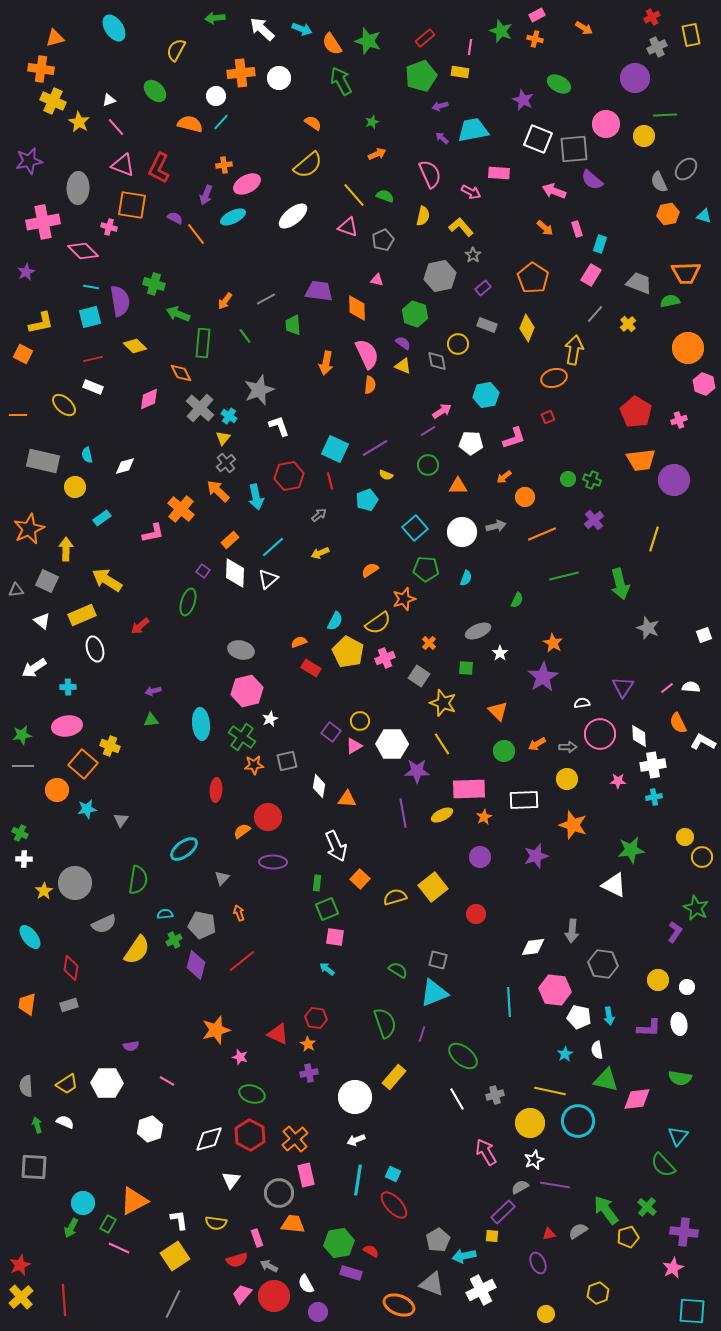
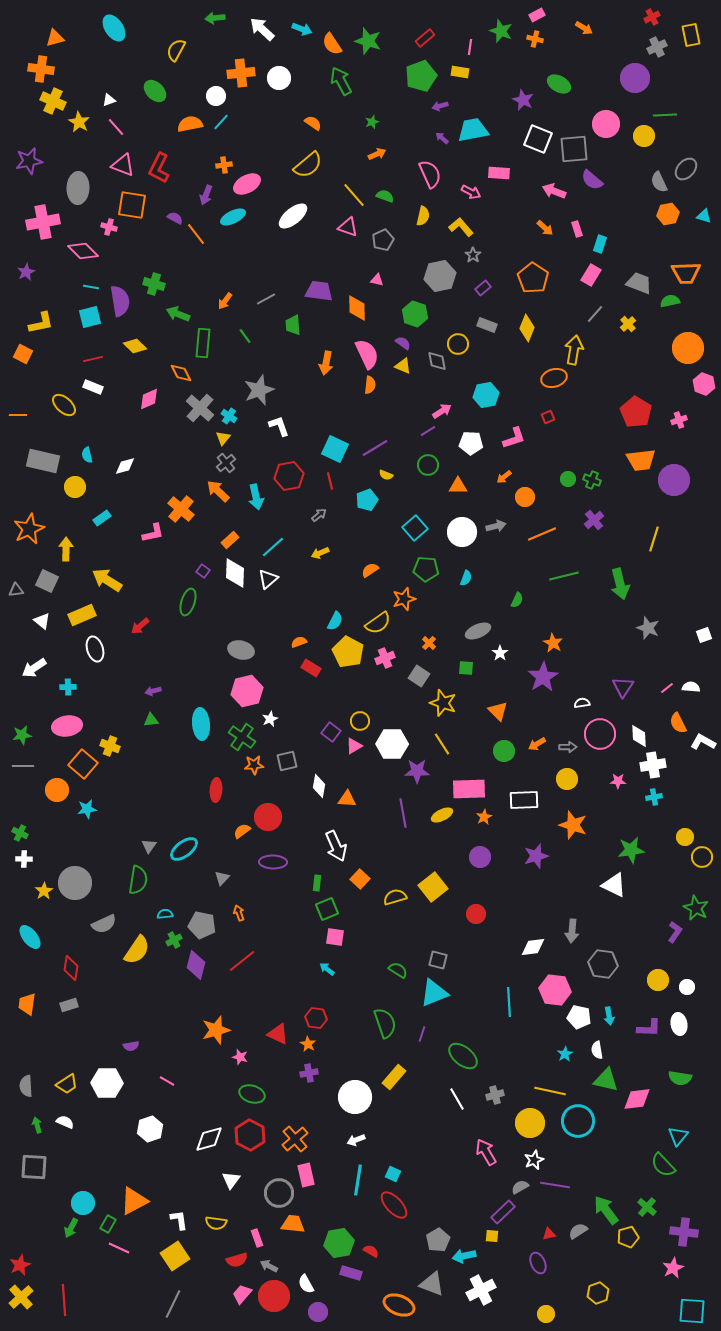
orange semicircle at (190, 124): rotated 25 degrees counterclockwise
gray triangle at (121, 820): moved 28 px right, 26 px down
